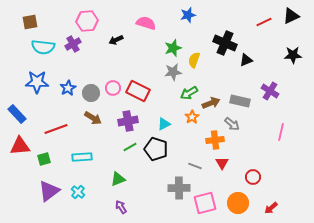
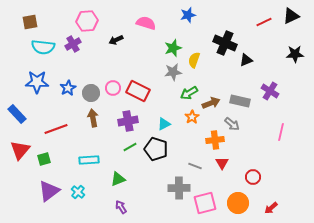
black star at (293, 55): moved 2 px right, 1 px up
brown arrow at (93, 118): rotated 132 degrees counterclockwise
red triangle at (20, 146): moved 4 px down; rotated 45 degrees counterclockwise
cyan rectangle at (82, 157): moved 7 px right, 3 px down
